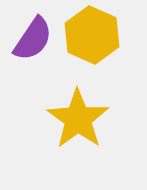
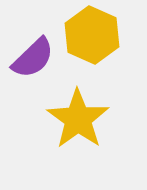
purple semicircle: moved 19 px down; rotated 12 degrees clockwise
